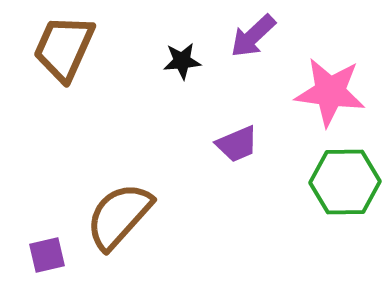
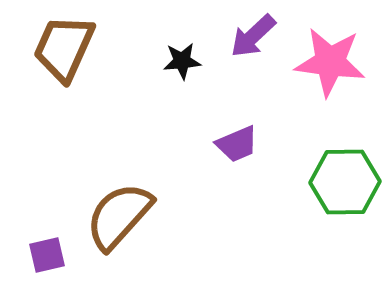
pink star: moved 30 px up
